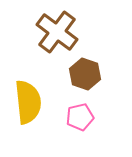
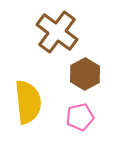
brown hexagon: rotated 12 degrees clockwise
